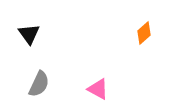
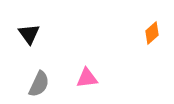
orange diamond: moved 8 px right
pink triangle: moved 11 px left, 11 px up; rotated 35 degrees counterclockwise
